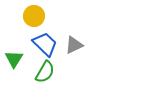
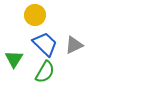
yellow circle: moved 1 px right, 1 px up
